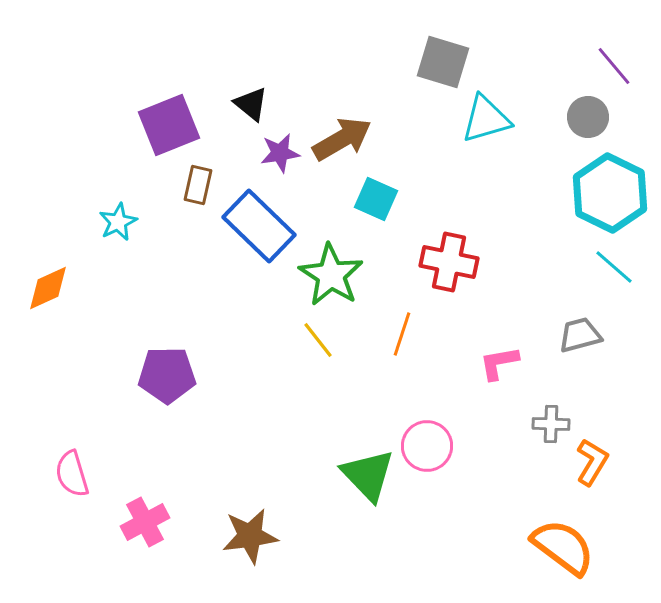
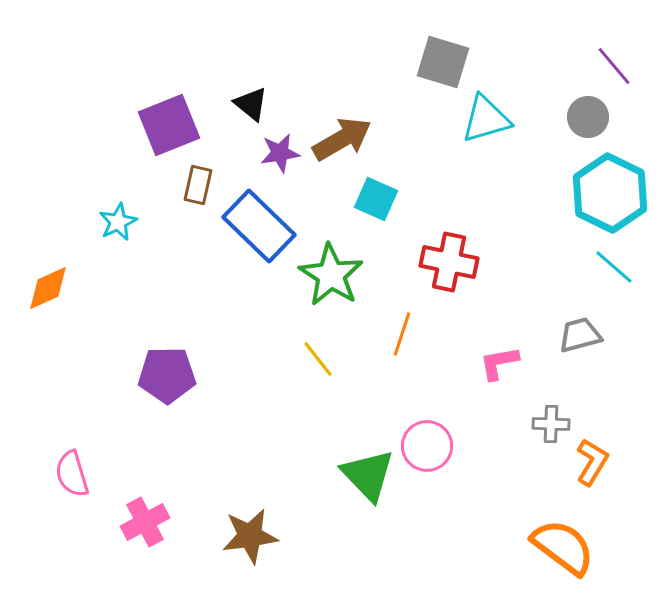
yellow line: moved 19 px down
